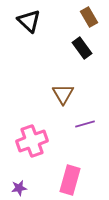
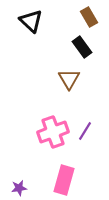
black triangle: moved 2 px right
black rectangle: moved 1 px up
brown triangle: moved 6 px right, 15 px up
purple line: moved 7 px down; rotated 42 degrees counterclockwise
pink cross: moved 21 px right, 9 px up
pink rectangle: moved 6 px left
